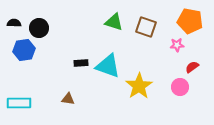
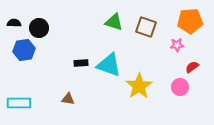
orange pentagon: rotated 15 degrees counterclockwise
cyan triangle: moved 1 px right, 1 px up
